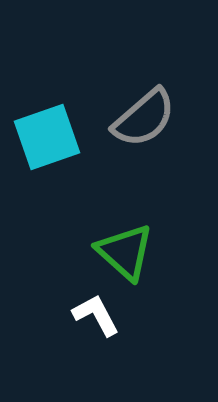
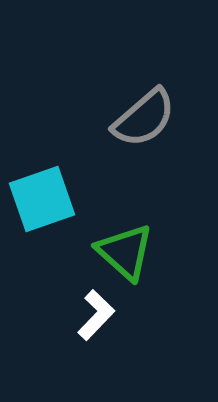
cyan square: moved 5 px left, 62 px down
white L-shape: rotated 72 degrees clockwise
